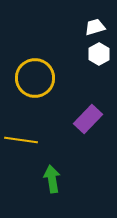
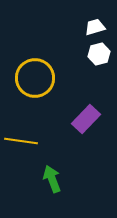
white hexagon: rotated 15 degrees clockwise
purple rectangle: moved 2 px left
yellow line: moved 1 px down
green arrow: rotated 12 degrees counterclockwise
